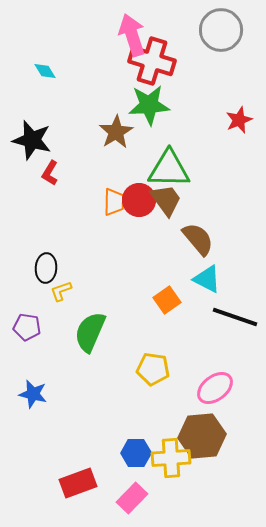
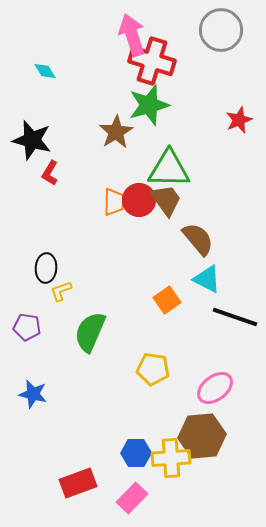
green star: rotated 12 degrees counterclockwise
